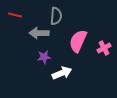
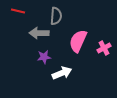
red line: moved 3 px right, 4 px up
